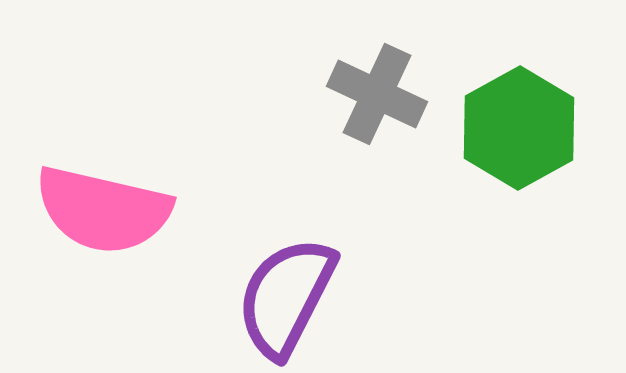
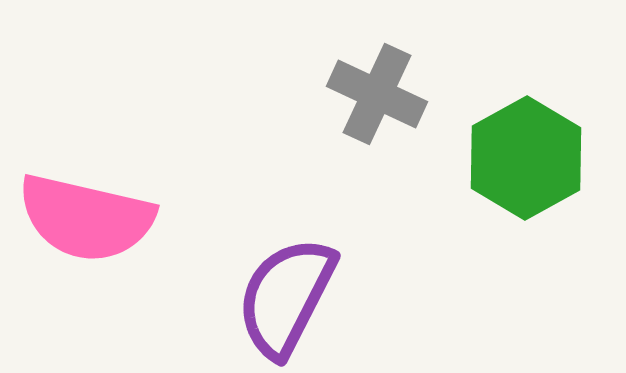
green hexagon: moved 7 px right, 30 px down
pink semicircle: moved 17 px left, 8 px down
